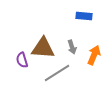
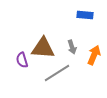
blue rectangle: moved 1 px right, 1 px up
